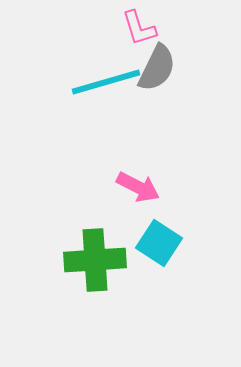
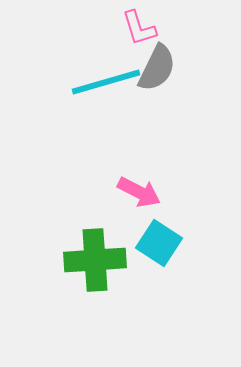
pink arrow: moved 1 px right, 5 px down
